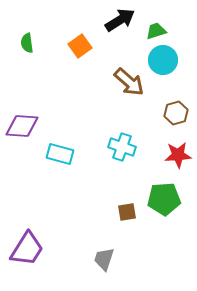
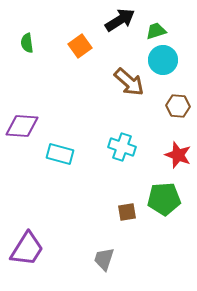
brown hexagon: moved 2 px right, 7 px up; rotated 20 degrees clockwise
red star: rotated 24 degrees clockwise
